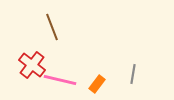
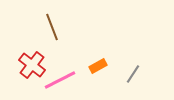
gray line: rotated 24 degrees clockwise
pink line: rotated 40 degrees counterclockwise
orange rectangle: moved 1 px right, 18 px up; rotated 24 degrees clockwise
